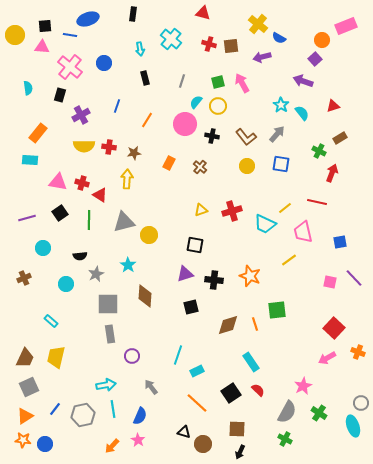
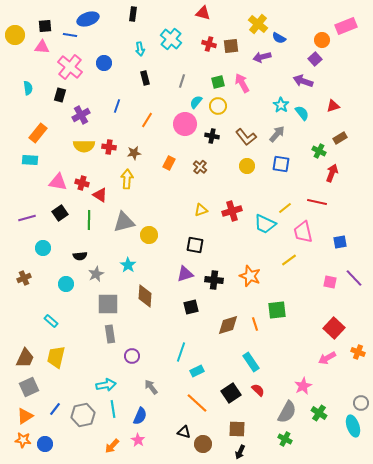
cyan line at (178, 355): moved 3 px right, 3 px up
